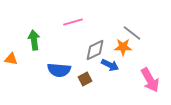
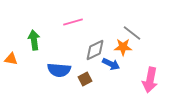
blue arrow: moved 1 px right, 1 px up
pink arrow: rotated 40 degrees clockwise
